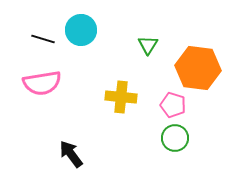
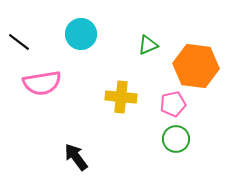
cyan circle: moved 4 px down
black line: moved 24 px left, 3 px down; rotated 20 degrees clockwise
green triangle: rotated 35 degrees clockwise
orange hexagon: moved 2 px left, 2 px up
pink pentagon: moved 1 px up; rotated 30 degrees counterclockwise
green circle: moved 1 px right, 1 px down
black arrow: moved 5 px right, 3 px down
